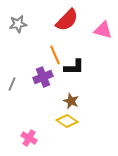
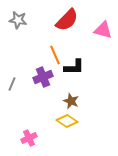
gray star: moved 4 px up; rotated 18 degrees clockwise
pink cross: rotated 35 degrees clockwise
